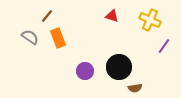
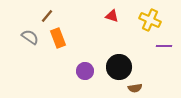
purple line: rotated 56 degrees clockwise
